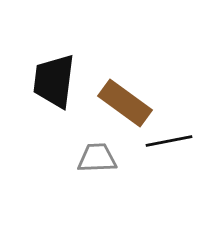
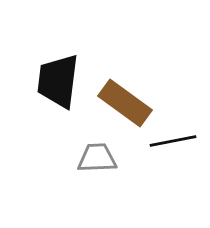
black trapezoid: moved 4 px right
black line: moved 4 px right
